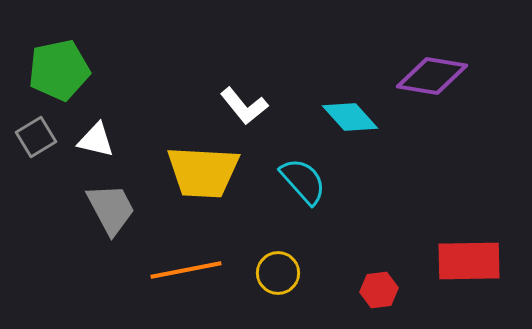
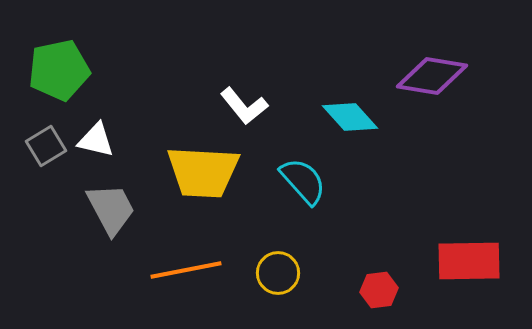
gray square: moved 10 px right, 9 px down
